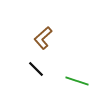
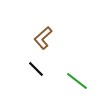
green line: rotated 20 degrees clockwise
